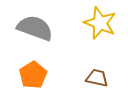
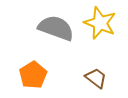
gray semicircle: moved 21 px right
brown trapezoid: moved 1 px left; rotated 25 degrees clockwise
